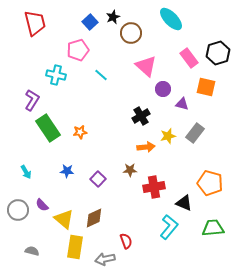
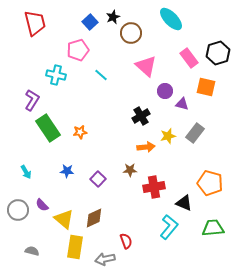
purple circle: moved 2 px right, 2 px down
